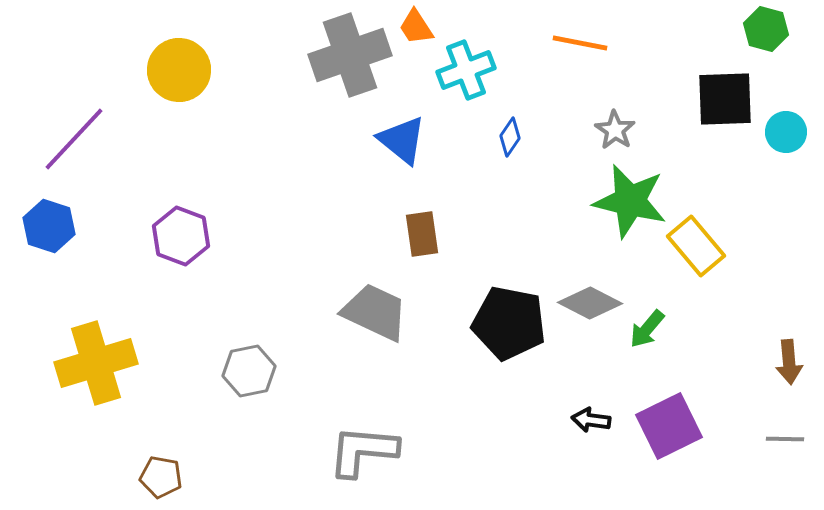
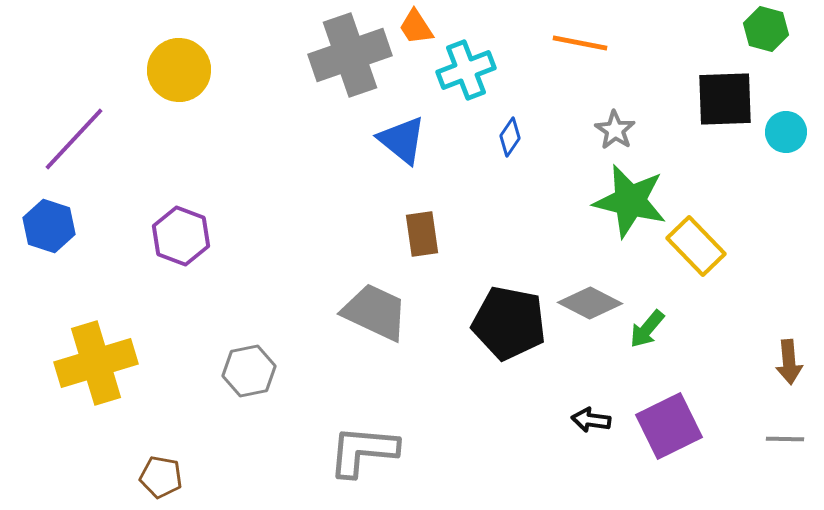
yellow rectangle: rotated 4 degrees counterclockwise
